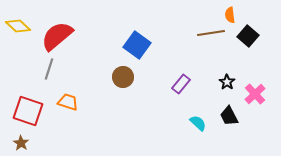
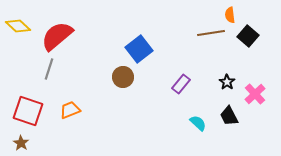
blue square: moved 2 px right, 4 px down; rotated 16 degrees clockwise
orange trapezoid: moved 2 px right, 8 px down; rotated 40 degrees counterclockwise
